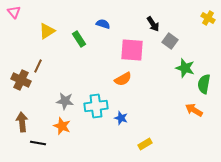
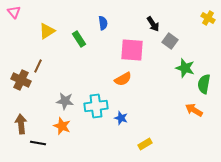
blue semicircle: moved 1 px up; rotated 64 degrees clockwise
brown arrow: moved 1 px left, 2 px down
